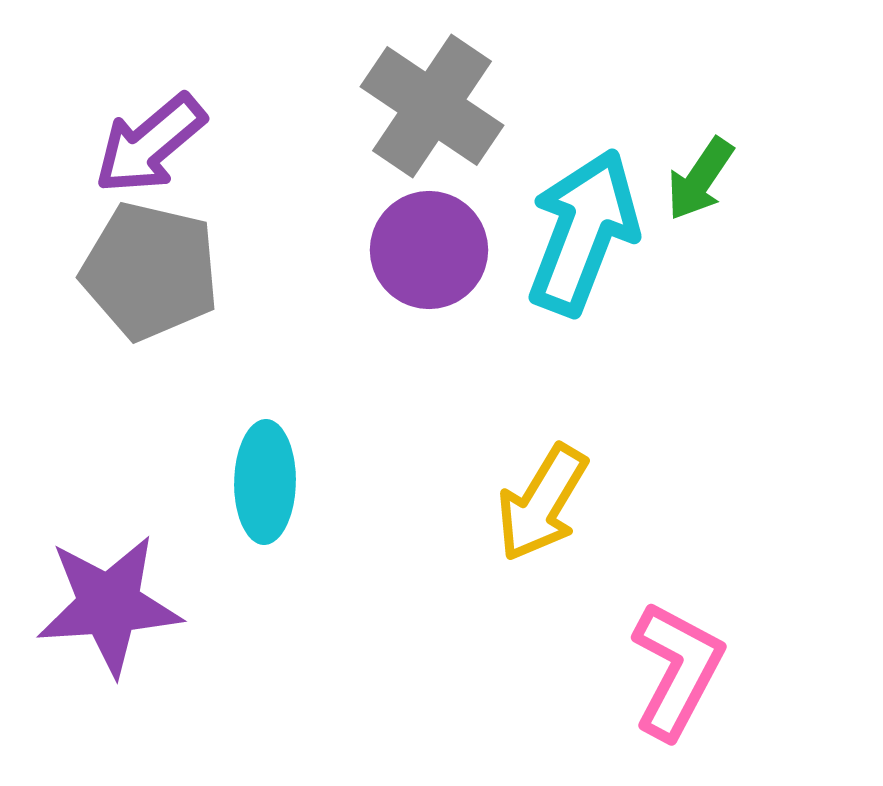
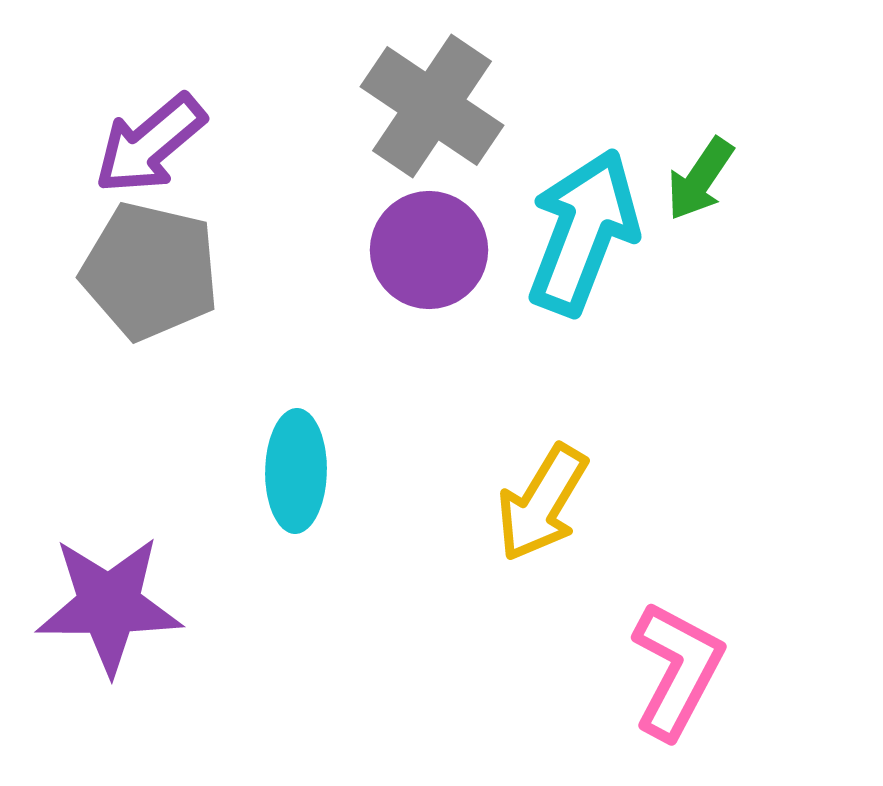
cyan ellipse: moved 31 px right, 11 px up
purple star: rotated 4 degrees clockwise
